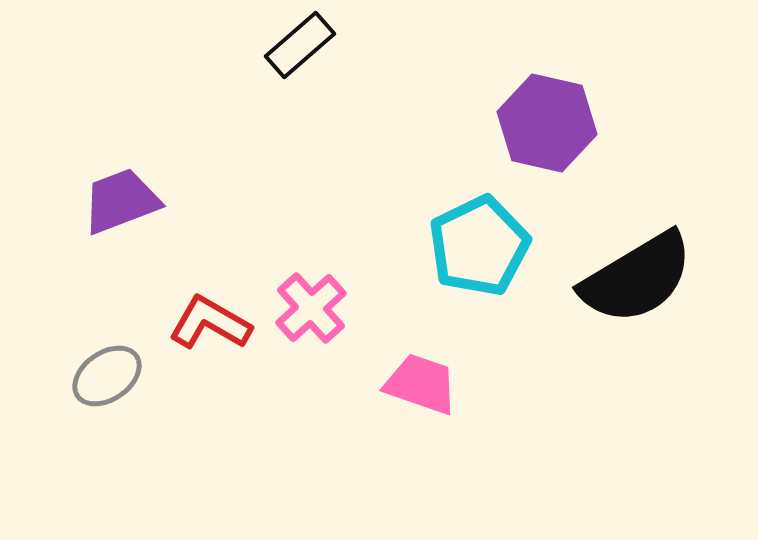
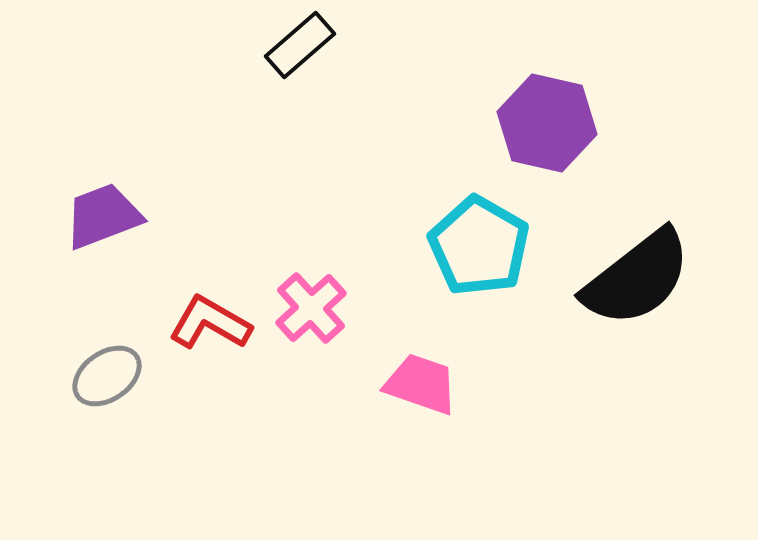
purple trapezoid: moved 18 px left, 15 px down
cyan pentagon: rotated 16 degrees counterclockwise
black semicircle: rotated 7 degrees counterclockwise
